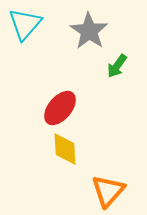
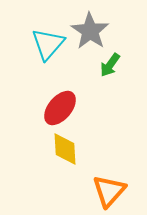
cyan triangle: moved 23 px right, 20 px down
gray star: moved 1 px right
green arrow: moved 7 px left, 1 px up
orange triangle: moved 1 px right
